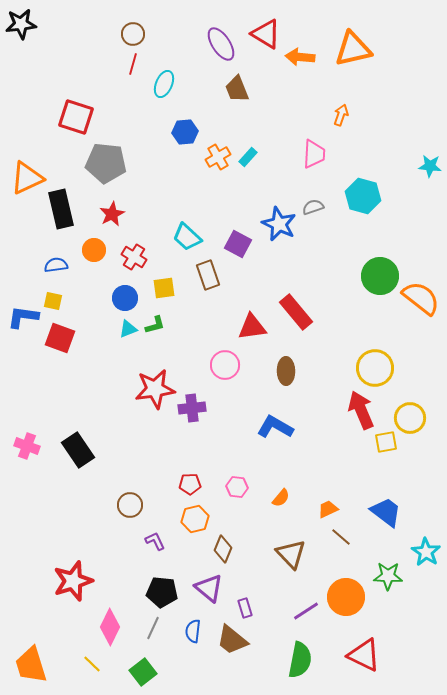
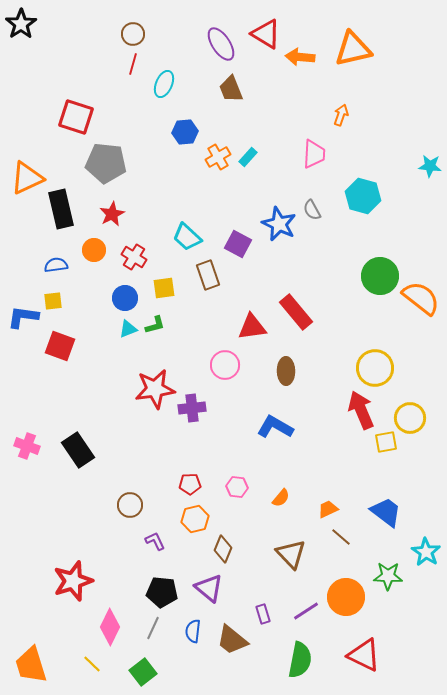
black star at (21, 24): rotated 28 degrees counterclockwise
brown trapezoid at (237, 89): moved 6 px left
gray semicircle at (313, 207): moved 1 px left, 3 px down; rotated 100 degrees counterclockwise
yellow square at (53, 301): rotated 18 degrees counterclockwise
red square at (60, 338): moved 8 px down
purple rectangle at (245, 608): moved 18 px right, 6 px down
